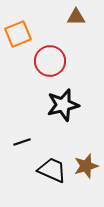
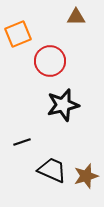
brown star: moved 10 px down
